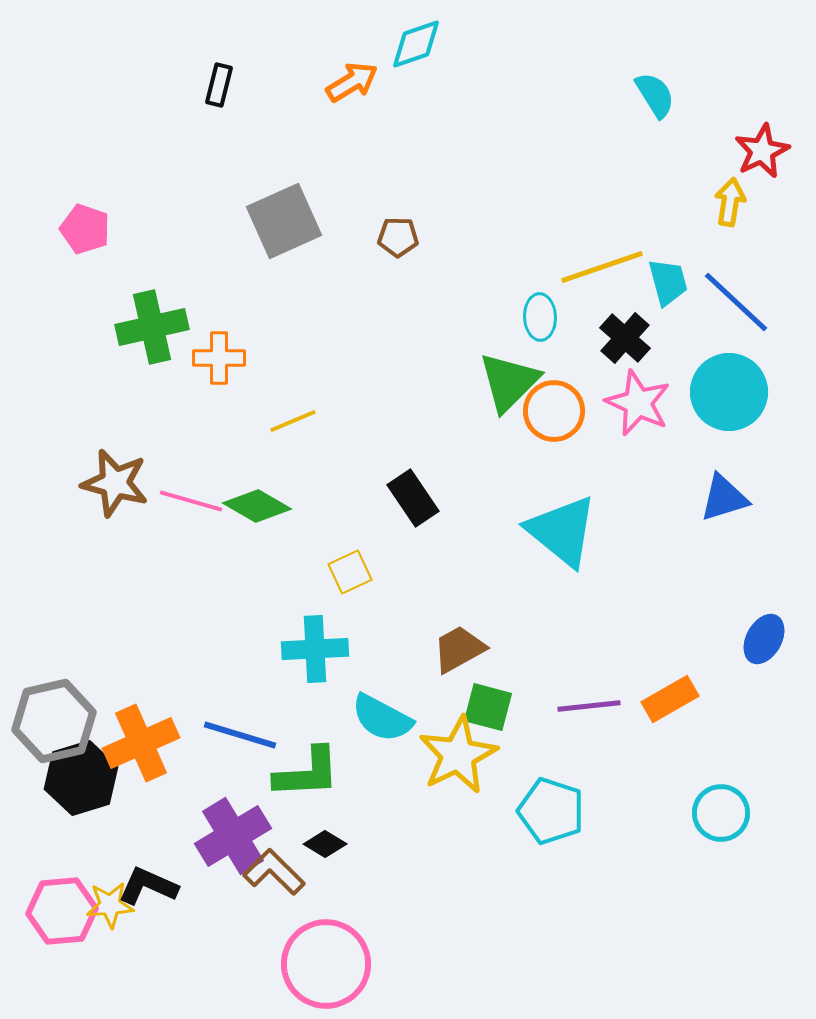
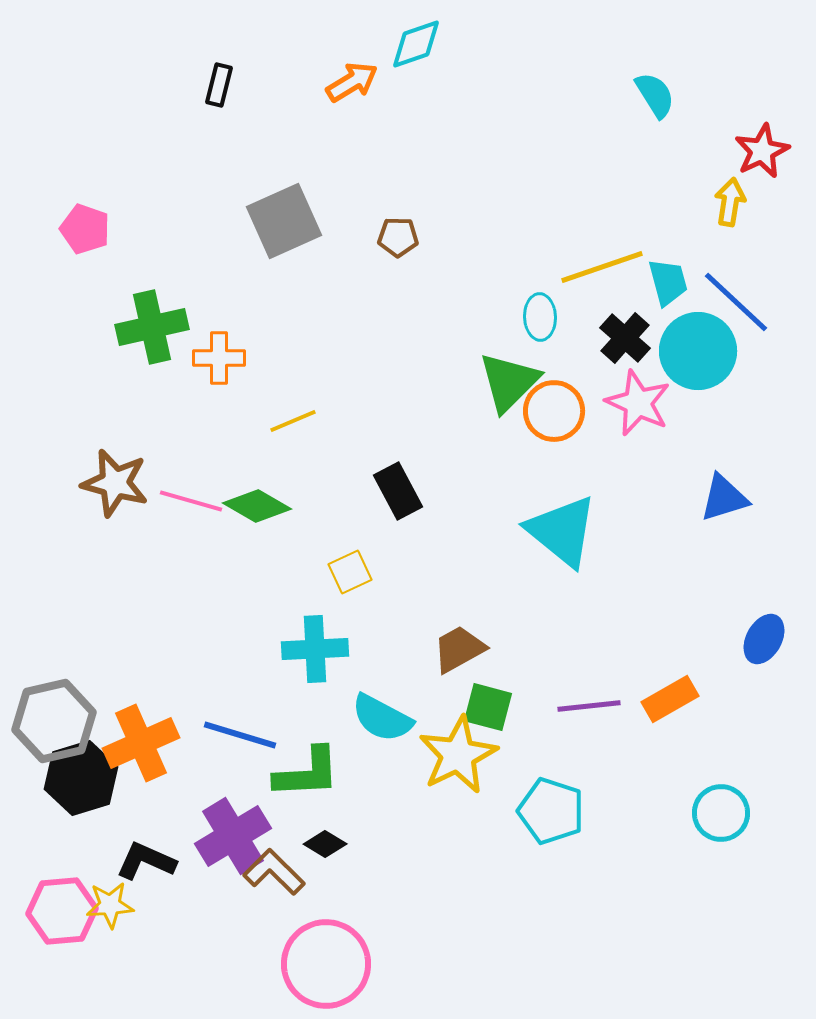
cyan circle at (729, 392): moved 31 px left, 41 px up
black rectangle at (413, 498): moved 15 px left, 7 px up; rotated 6 degrees clockwise
black L-shape at (148, 886): moved 2 px left, 25 px up
